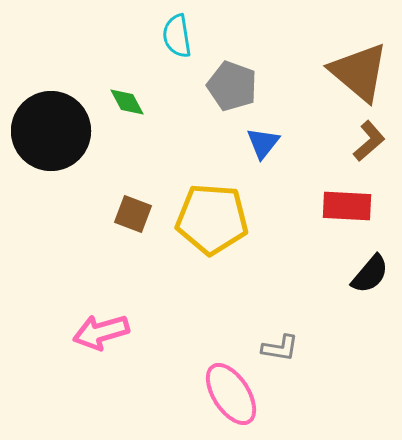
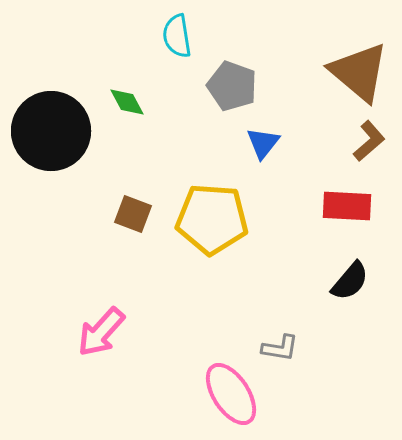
black semicircle: moved 20 px left, 7 px down
pink arrow: rotated 32 degrees counterclockwise
